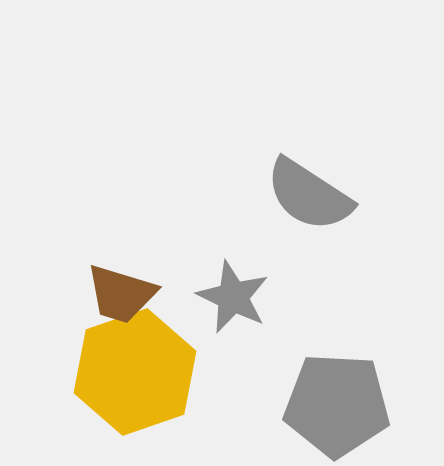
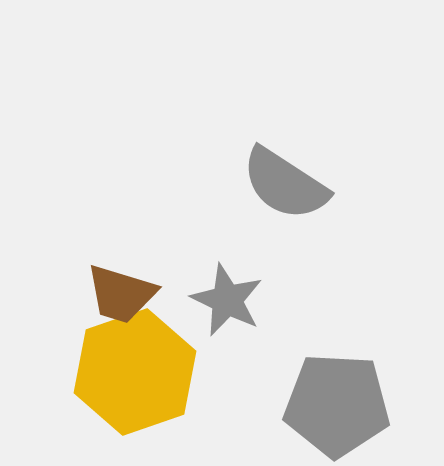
gray semicircle: moved 24 px left, 11 px up
gray star: moved 6 px left, 3 px down
